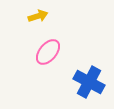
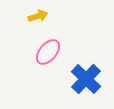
blue cross: moved 3 px left, 3 px up; rotated 16 degrees clockwise
